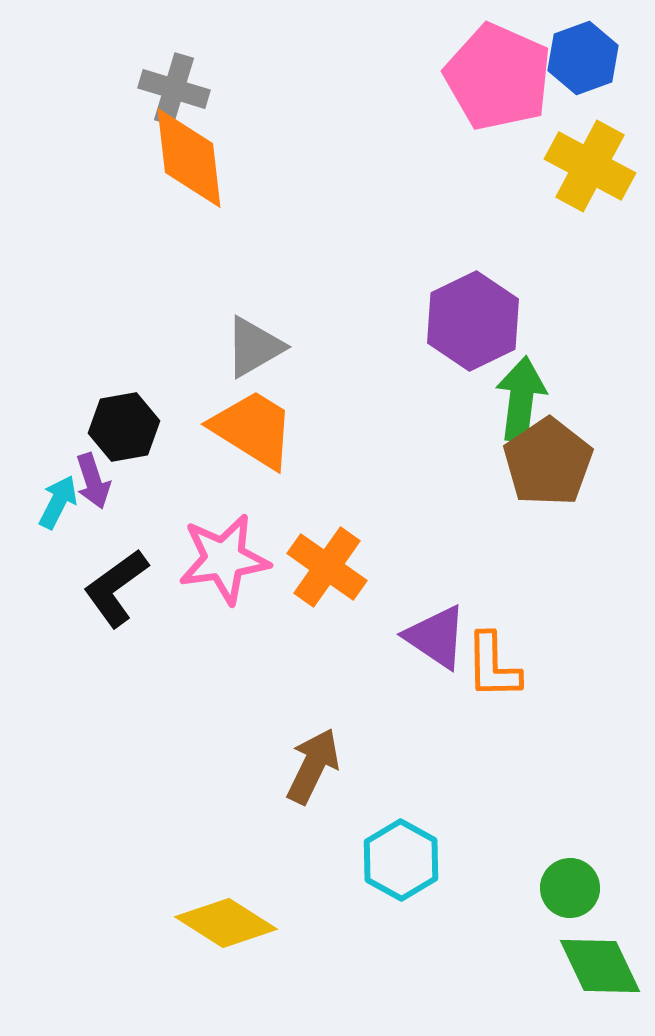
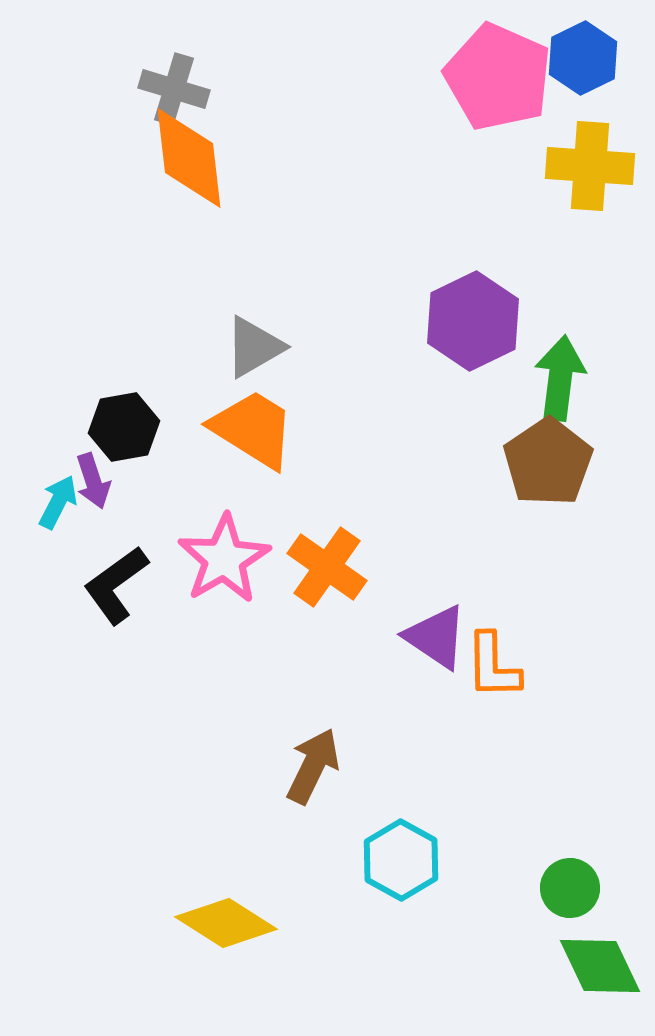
blue hexagon: rotated 6 degrees counterclockwise
yellow cross: rotated 24 degrees counterclockwise
green arrow: moved 39 px right, 21 px up
pink star: rotated 22 degrees counterclockwise
black L-shape: moved 3 px up
